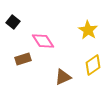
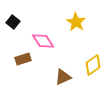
yellow star: moved 12 px left, 8 px up
